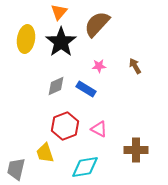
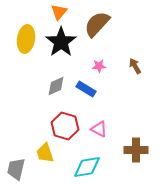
red hexagon: rotated 24 degrees counterclockwise
cyan diamond: moved 2 px right
